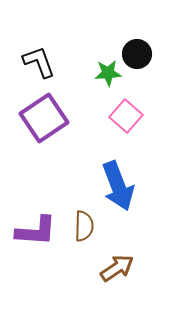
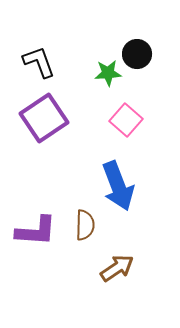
pink square: moved 4 px down
brown semicircle: moved 1 px right, 1 px up
